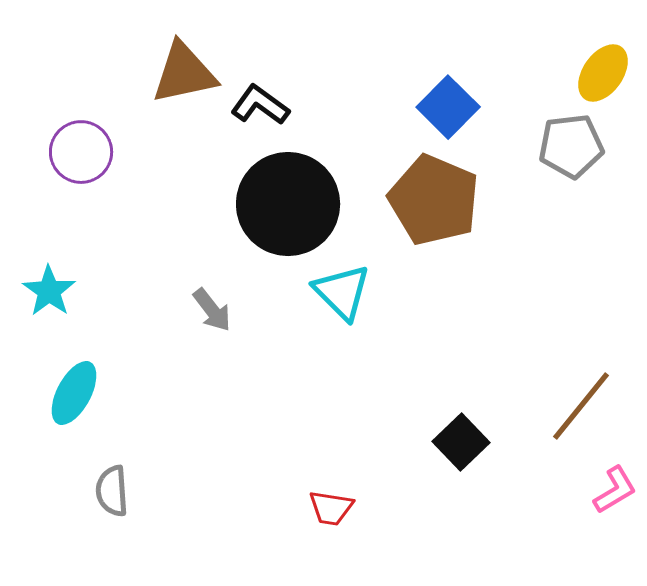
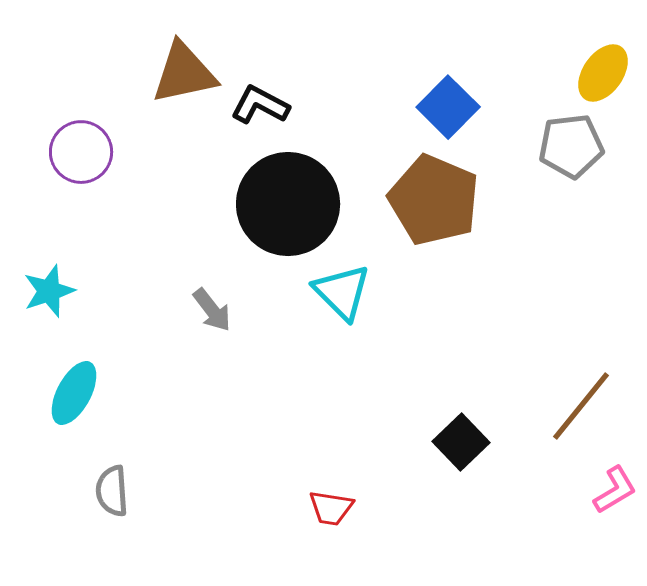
black L-shape: rotated 8 degrees counterclockwise
cyan star: rotated 18 degrees clockwise
